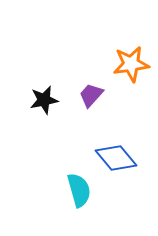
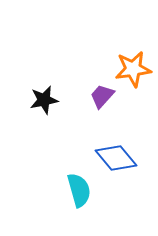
orange star: moved 2 px right, 5 px down
purple trapezoid: moved 11 px right, 1 px down
